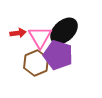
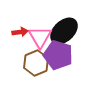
red arrow: moved 2 px right, 1 px up
